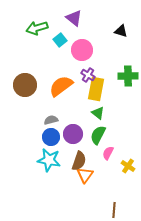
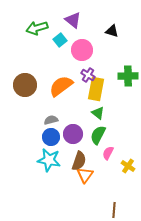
purple triangle: moved 1 px left, 2 px down
black triangle: moved 9 px left
